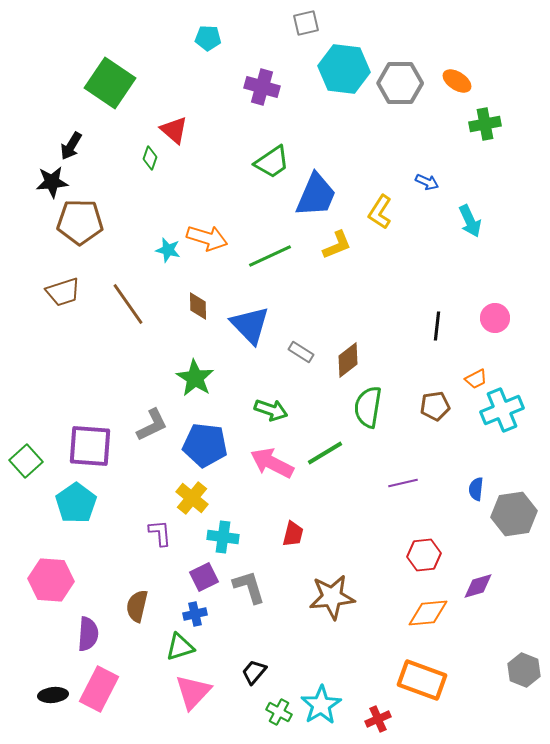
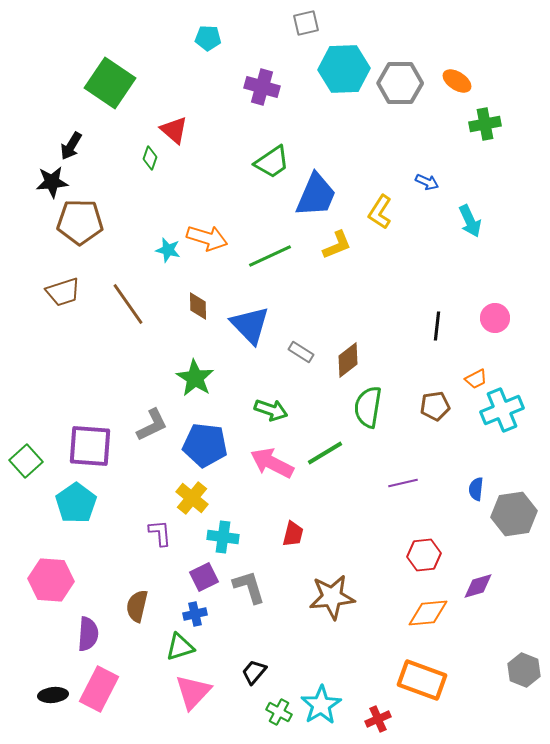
cyan hexagon at (344, 69): rotated 9 degrees counterclockwise
